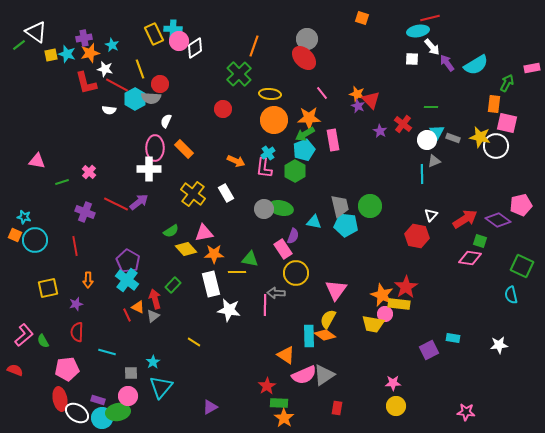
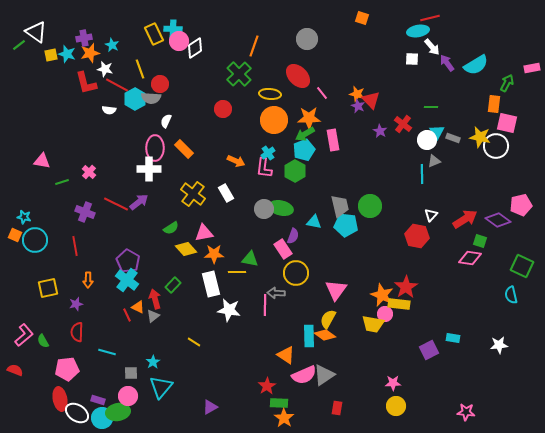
red ellipse at (304, 58): moved 6 px left, 18 px down
pink triangle at (37, 161): moved 5 px right
green semicircle at (171, 231): moved 3 px up
